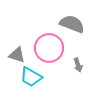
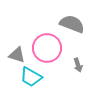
pink circle: moved 2 px left
